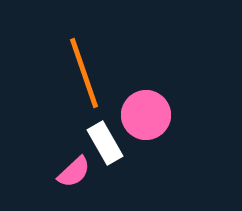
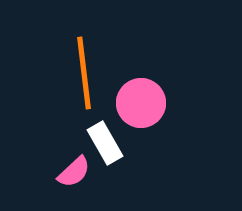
orange line: rotated 12 degrees clockwise
pink circle: moved 5 px left, 12 px up
